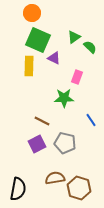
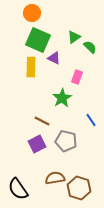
yellow rectangle: moved 2 px right, 1 px down
green star: moved 2 px left; rotated 30 degrees counterclockwise
gray pentagon: moved 1 px right, 2 px up
black semicircle: rotated 135 degrees clockwise
